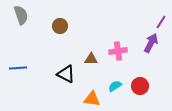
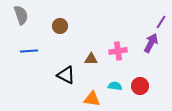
blue line: moved 11 px right, 17 px up
black triangle: moved 1 px down
cyan semicircle: rotated 40 degrees clockwise
